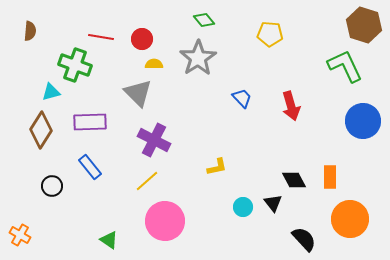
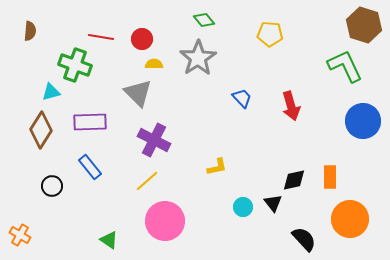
black diamond: rotated 75 degrees counterclockwise
